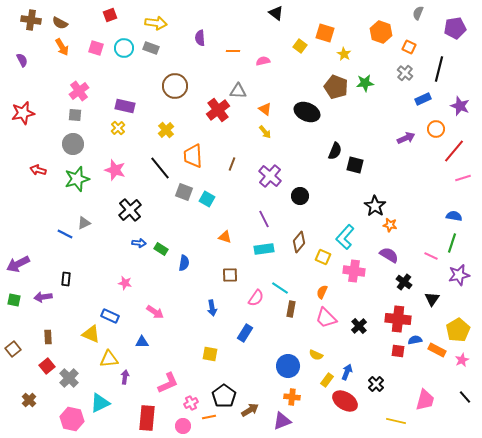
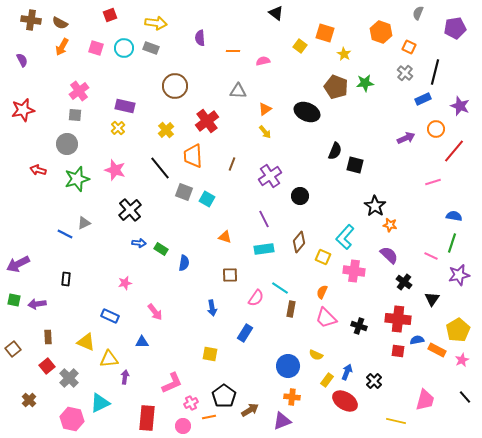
orange arrow at (62, 47): rotated 60 degrees clockwise
black line at (439, 69): moved 4 px left, 3 px down
orange triangle at (265, 109): rotated 48 degrees clockwise
red cross at (218, 110): moved 11 px left, 11 px down
red star at (23, 113): moved 3 px up
gray circle at (73, 144): moved 6 px left
purple cross at (270, 176): rotated 15 degrees clockwise
pink line at (463, 178): moved 30 px left, 4 px down
purple semicircle at (389, 255): rotated 12 degrees clockwise
pink star at (125, 283): rotated 24 degrees counterclockwise
purple arrow at (43, 297): moved 6 px left, 7 px down
pink arrow at (155, 312): rotated 18 degrees clockwise
black cross at (359, 326): rotated 28 degrees counterclockwise
yellow triangle at (91, 334): moved 5 px left, 8 px down
blue semicircle at (415, 340): moved 2 px right
pink L-shape at (168, 383): moved 4 px right
black cross at (376, 384): moved 2 px left, 3 px up
